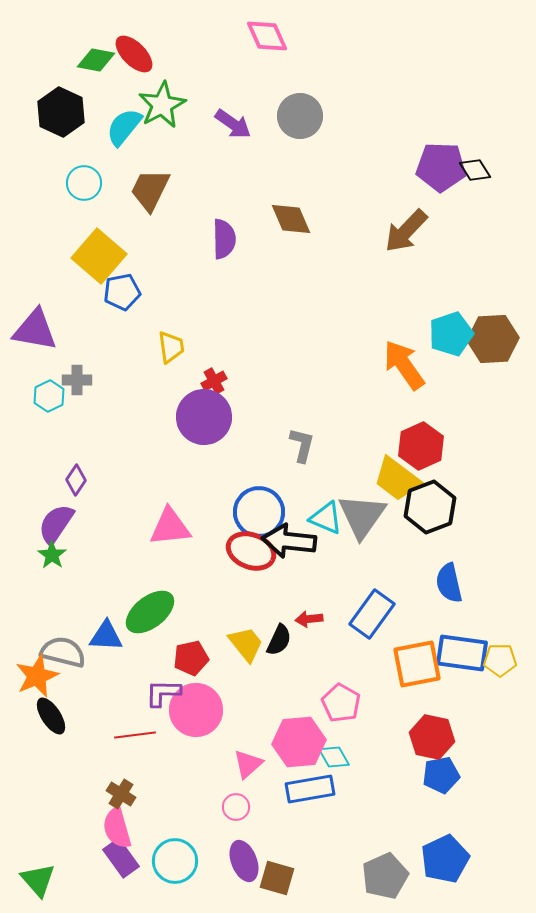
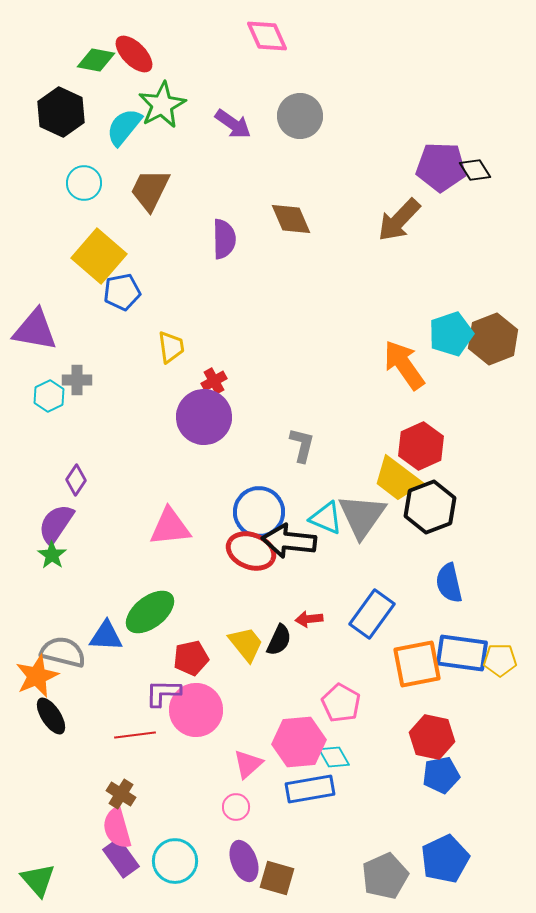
brown arrow at (406, 231): moved 7 px left, 11 px up
brown hexagon at (493, 339): rotated 18 degrees counterclockwise
